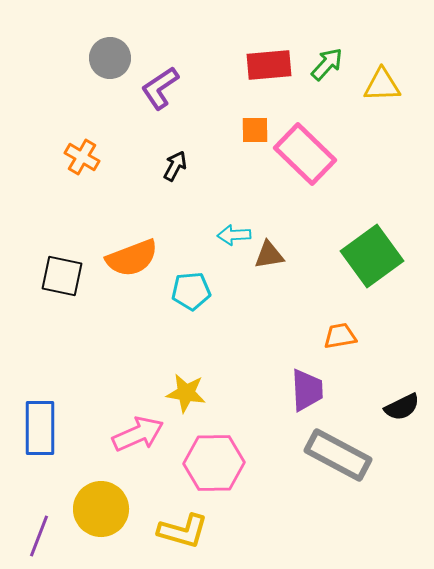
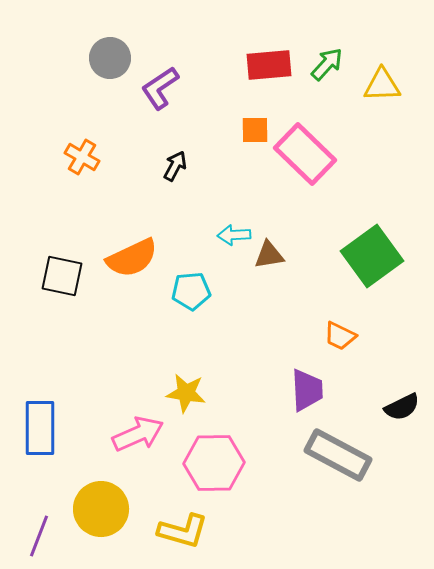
orange semicircle: rotated 4 degrees counterclockwise
orange trapezoid: rotated 144 degrees counterclockwise
